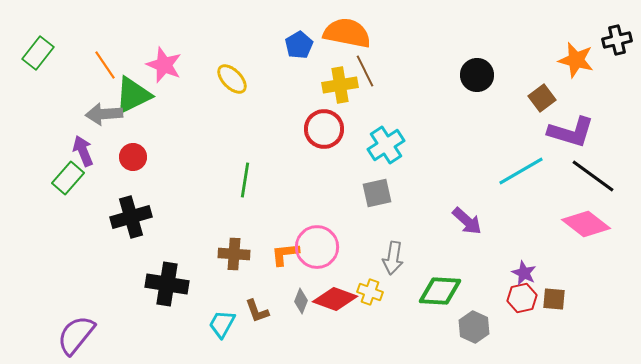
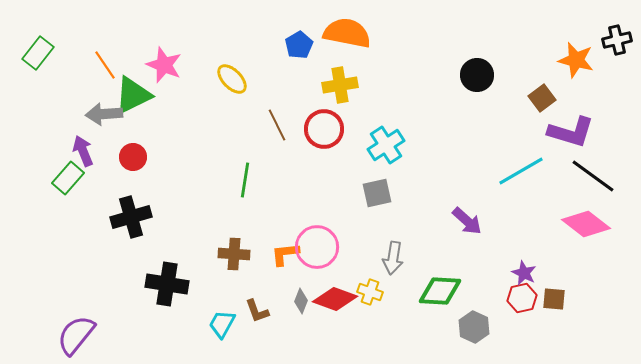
brown line at (365, 71): moved 88 px left, 54 px down
